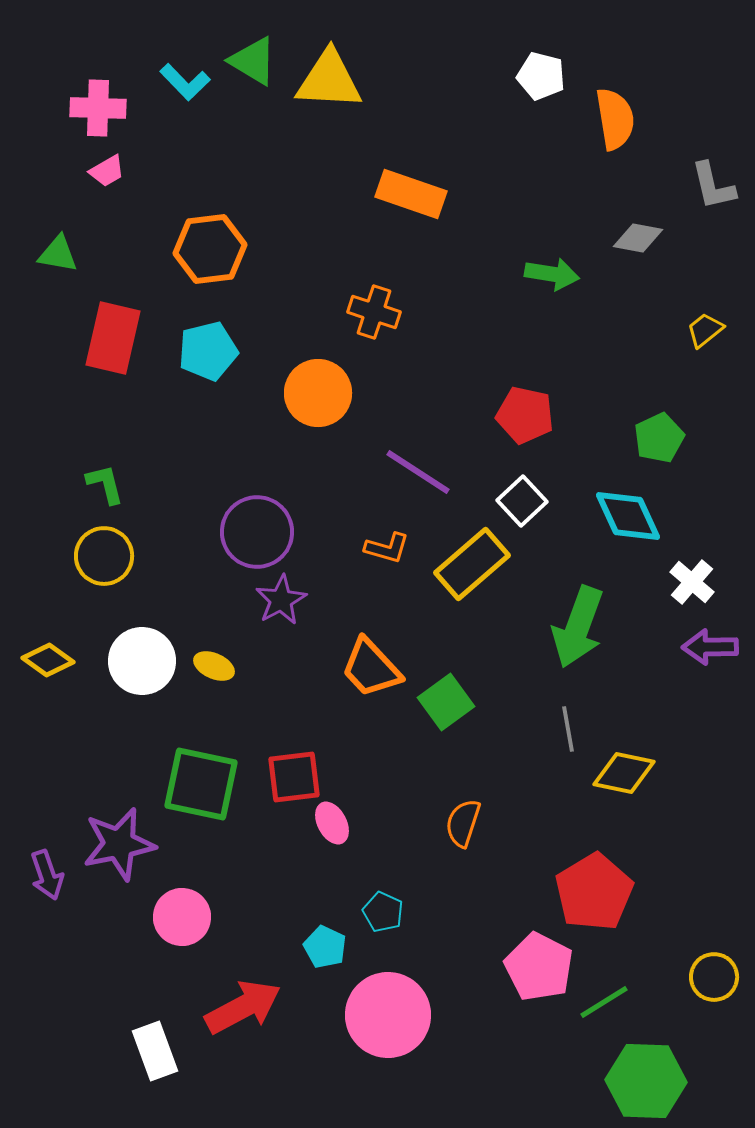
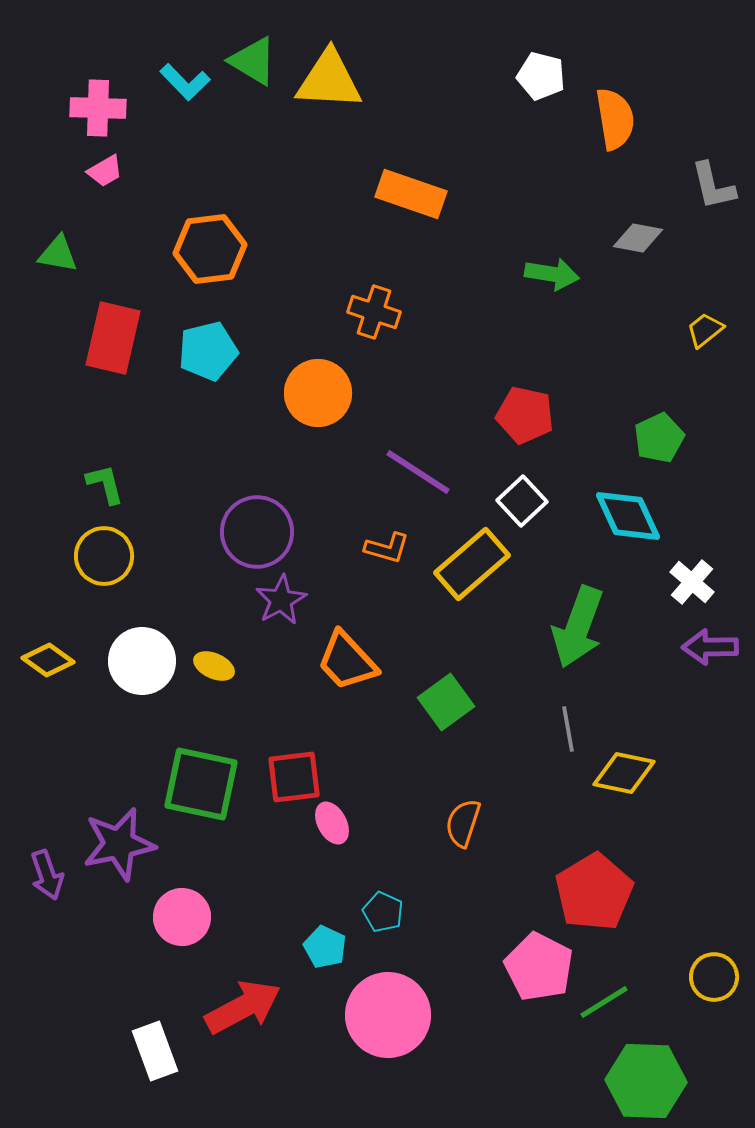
pink trapezoid at (107, 171): moved 2 px left
orange trapezoid at (371, 668): moved 24 px left, 7 px up
